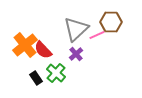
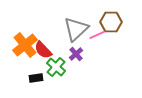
green cross: moved 6 px up
black rectangle: rotated 64 degrees counterclockwise
